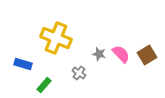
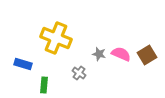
pink semicircle: rotated 24 degrees counterclockwise
green rectangle: rotated 35 degrees counterclockwise
